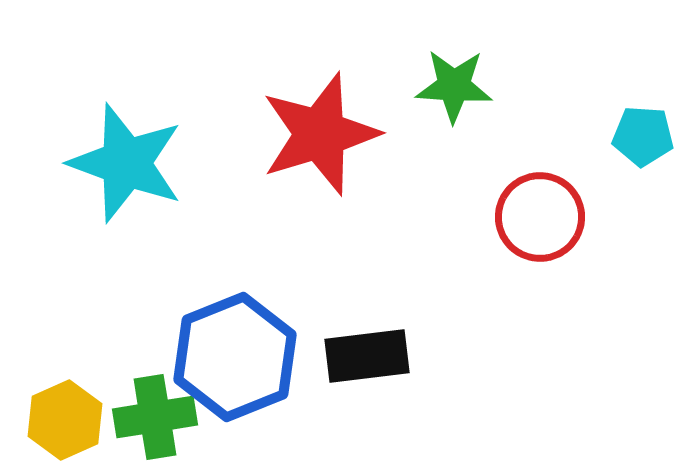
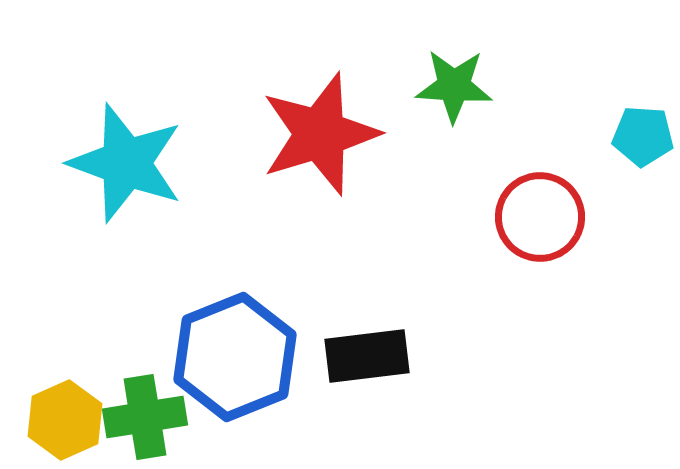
green cross: moved 10 px left
